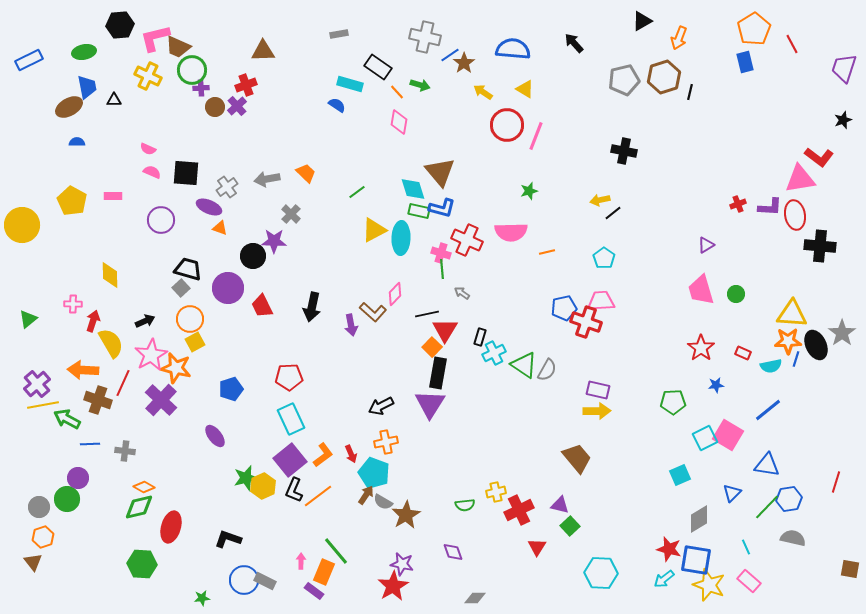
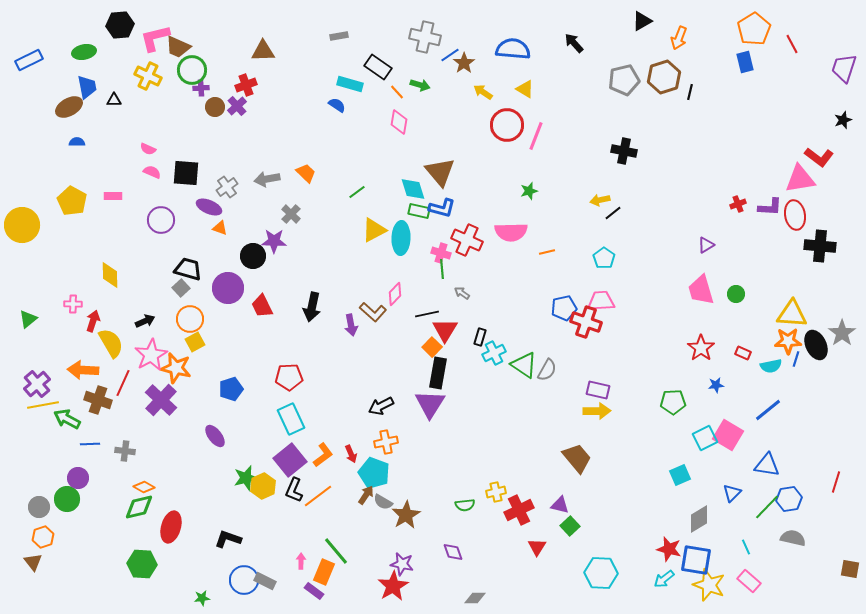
gray rectangle at (339, 34): moved 2 px down
